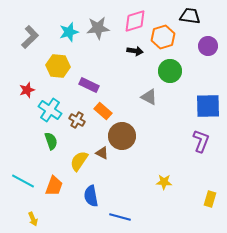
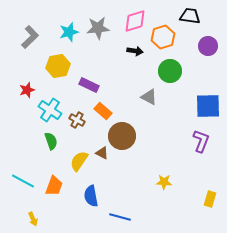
yellow hexagon: rotated 15 degrees counterclockwise
